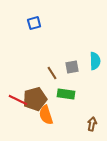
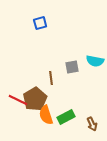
blue square: moved 6 px right
cyan semicircle: rotated 102 degrees clockwise
brown line: moved 1 px left, 5 px down; rotated 24 degrees clockwise
green rectangle: moved 23 px down; rotated 36 degrees counterclockwise
brown pentagon: rotated 15 degrees counterclockwise
brown arrow: rotated 144 degrees clockwise
